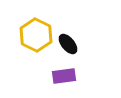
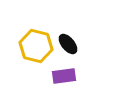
yellow hexagon: moved 11 px down; rotated 12 degrees counterclockwise
